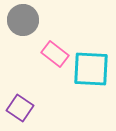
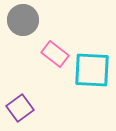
cyan square: moved 1 px right, 1 px down
purple square: rotated 20 degrees clockwise
